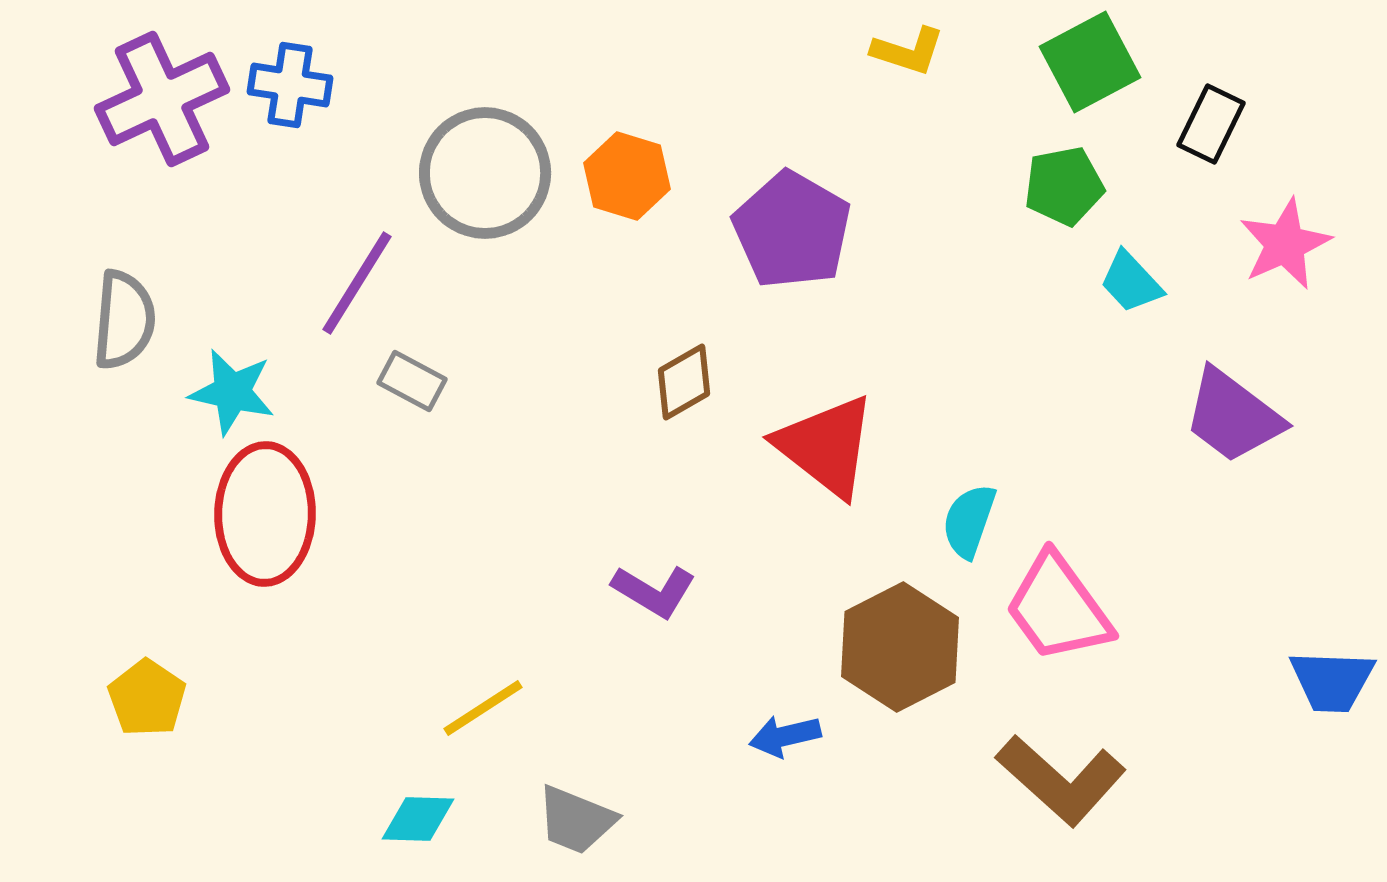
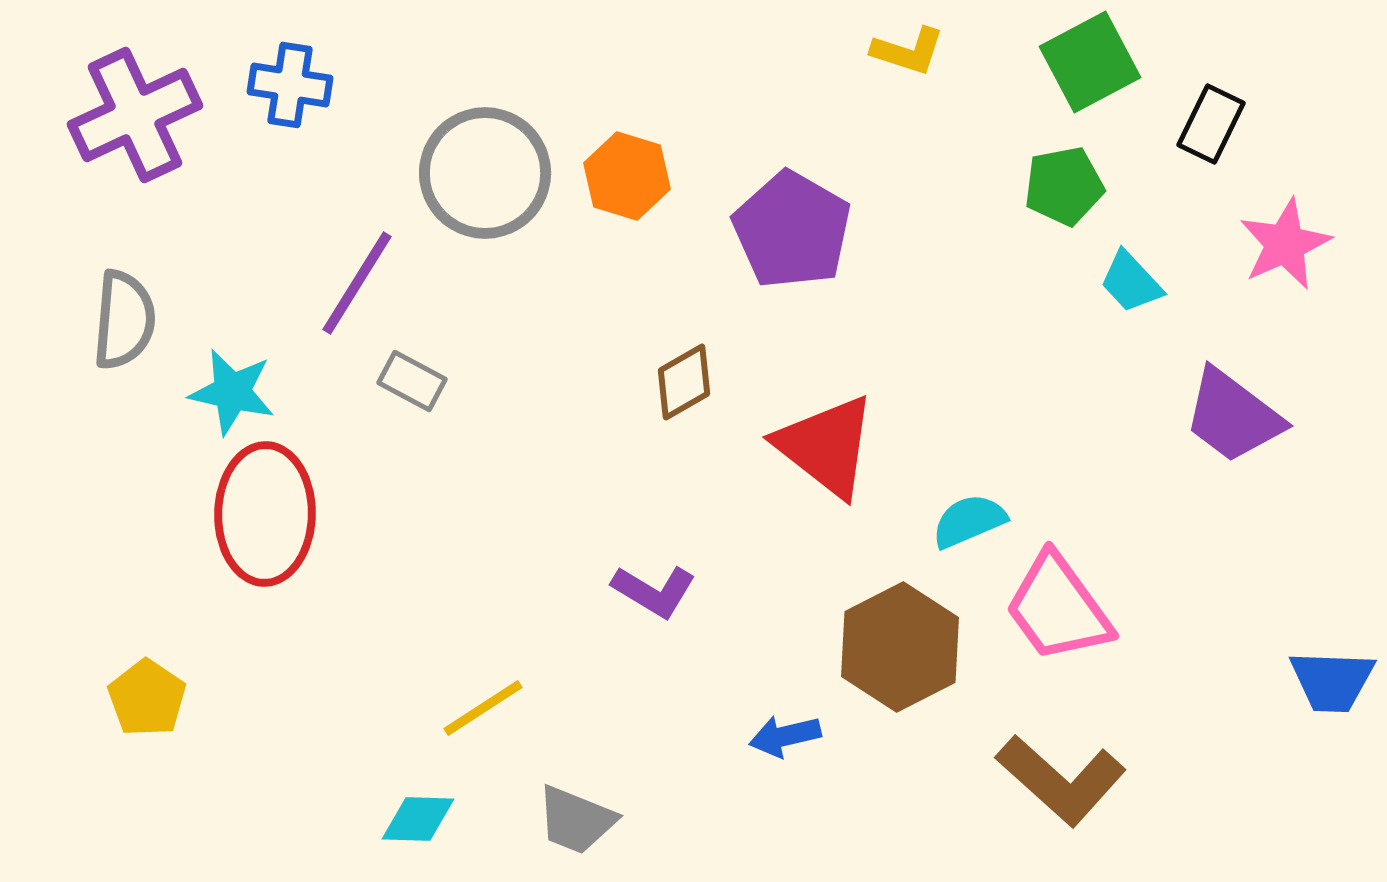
purple cross: moved 27 px left, 16 px down
cyan semicircle: rotated 48 degrees clockwise
